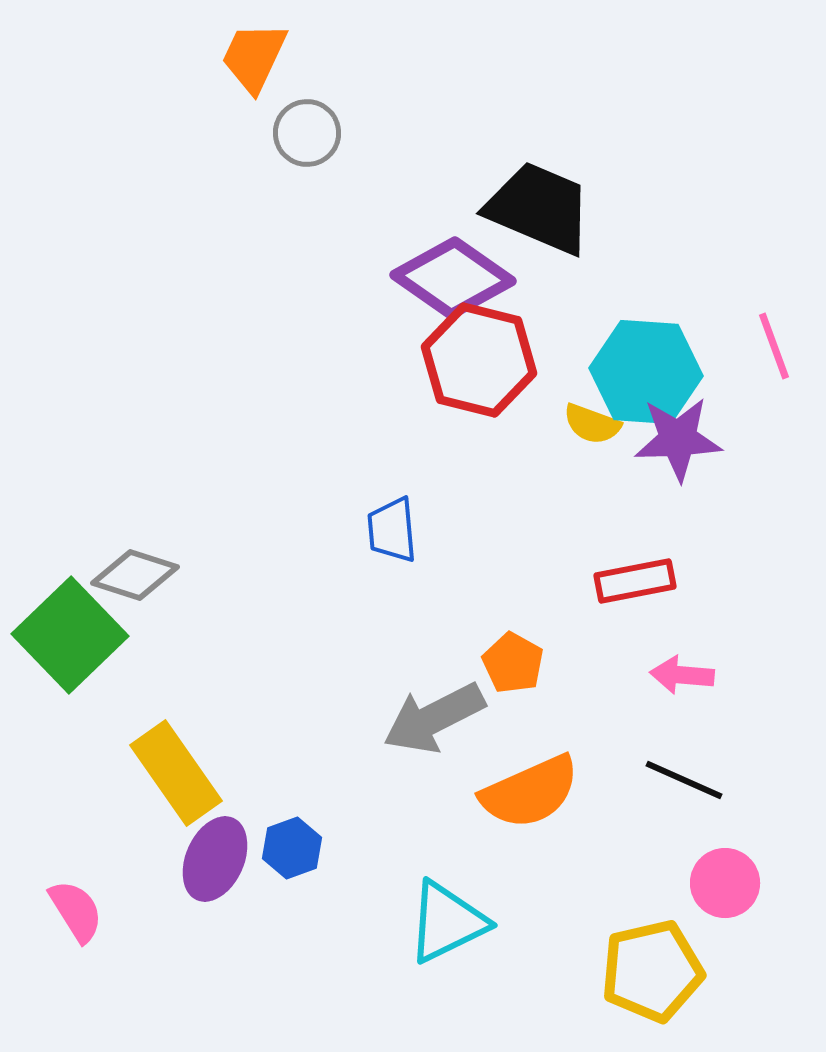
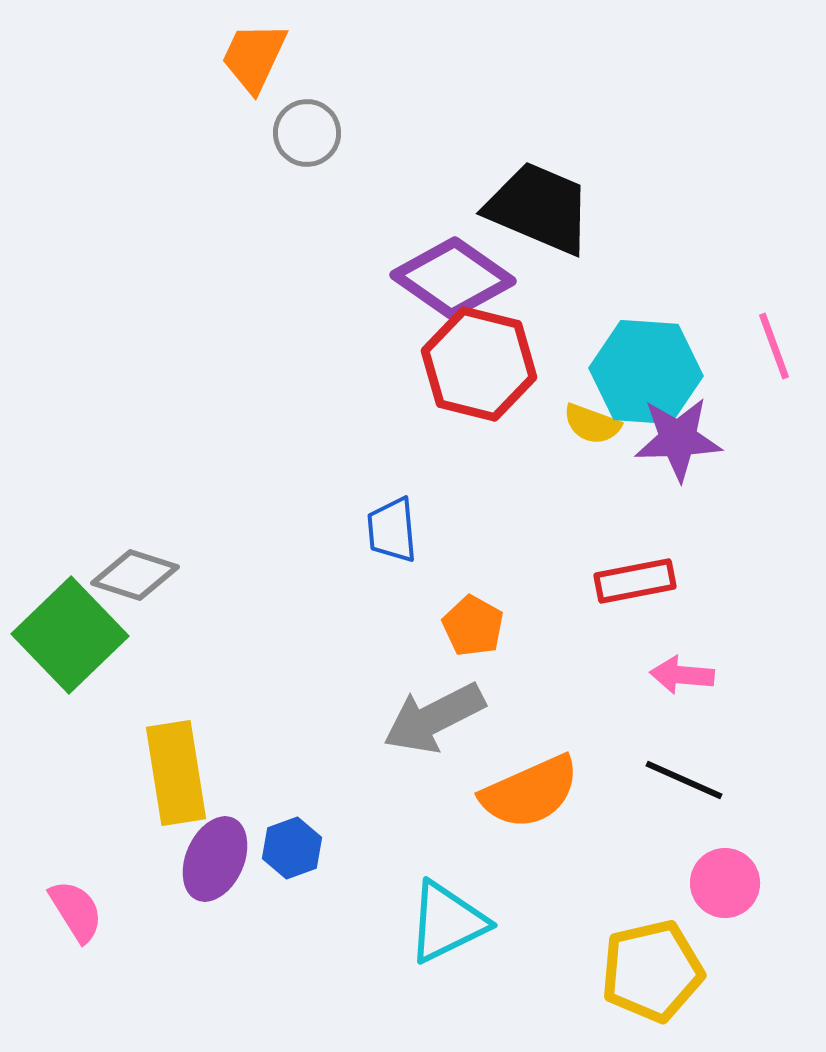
red hexagon: moved 4 px down
orange pentagon: moved 40 px left, 37 px up
yellow rectangle: rotated 26 degrees clockwise
